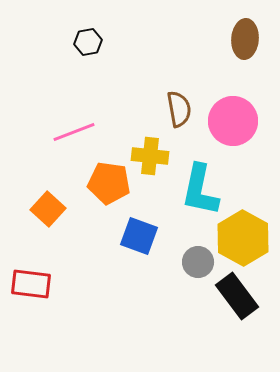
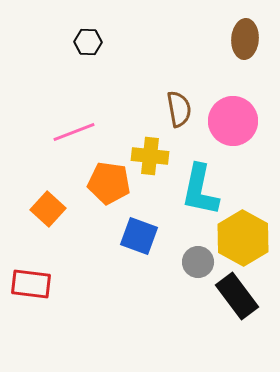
black hexagon: rotated 12 degrees clockwise
